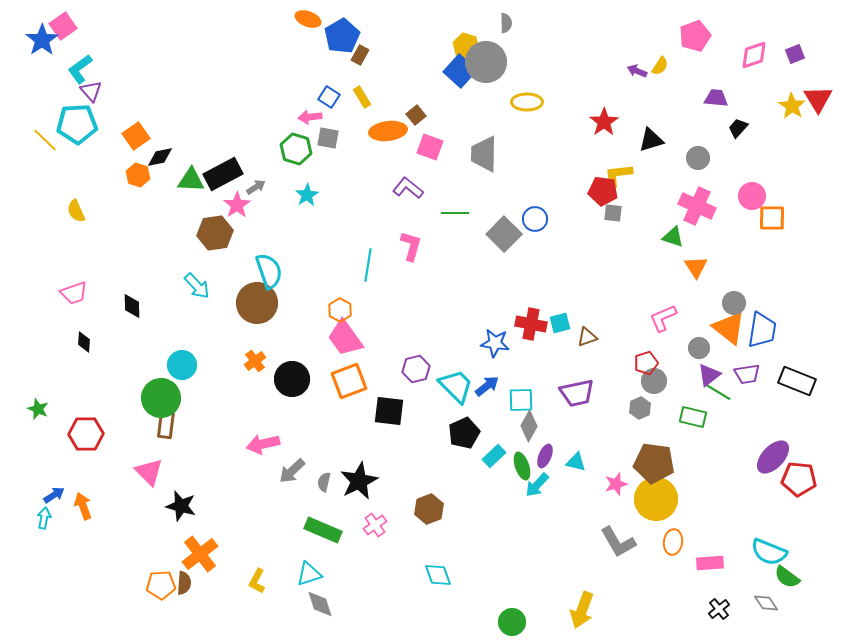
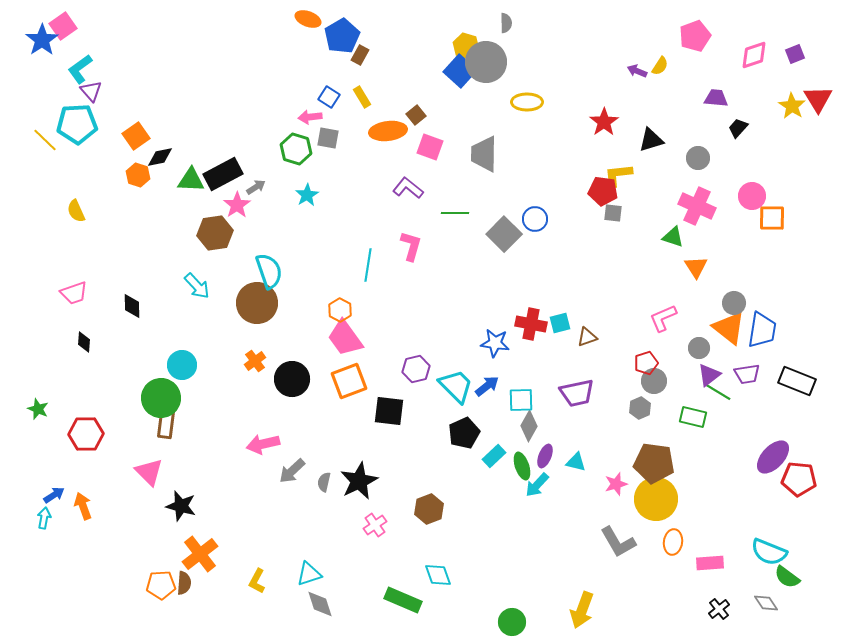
green rectangle at (323, 530): moved 80 px right, 70 px down
